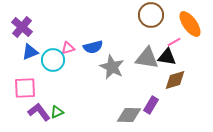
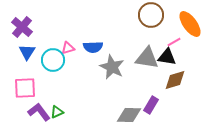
blue semicircle: rotated 12 degrees clockwise
blue triangle: moved 3 px left; rotated 36 degrees counterclockwise
